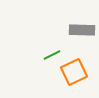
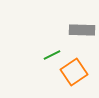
orange square: rotated 8 degrees counterclockwise
